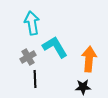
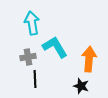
gray cross: rotated 21 degrees clockwise
black star: moved 2 px left, 1 px up; rotated 21 degrees clockwise
